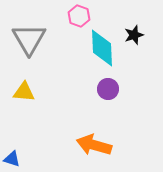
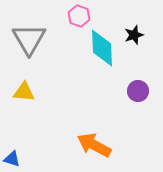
purple circle: moved 30 px right, 2 px down
orange arrow: rotated 12 degrees clockwise
